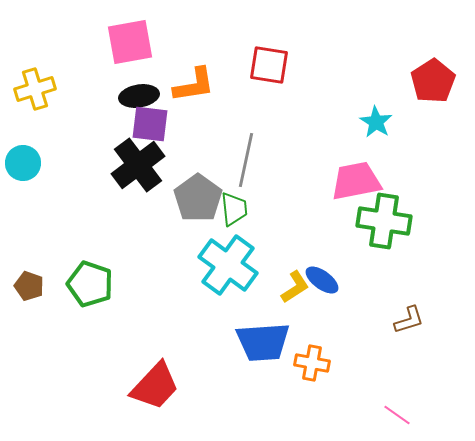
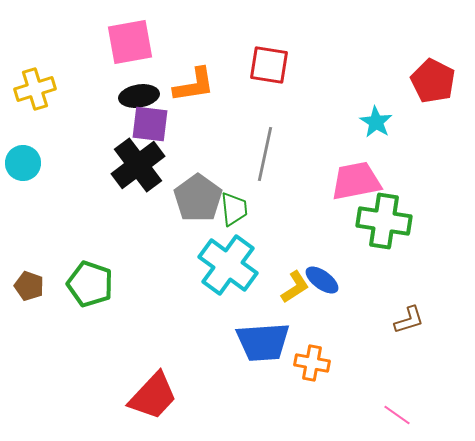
red pentagon: rotated 12 degrees counterclockwise
gray line: moved 19 px right, 6 px up
red trapezoid: moved 2 px left, 10 px down
